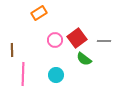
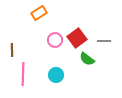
green semicircle: moved 3 px right
